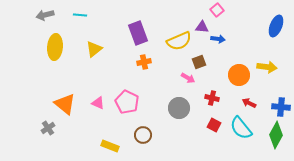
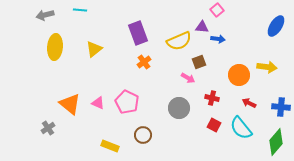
cyan line: moved 5 px up
blue ellipse: rotated 10 degrees clockwise
orange cross: rotated 24 degrees counterclockwise
orange triangle: moved 5 px right
green diamond: moved 7 px down; rotated 12 degrees clockwise
